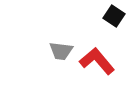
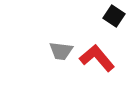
red L-shape: moved 3 px up
